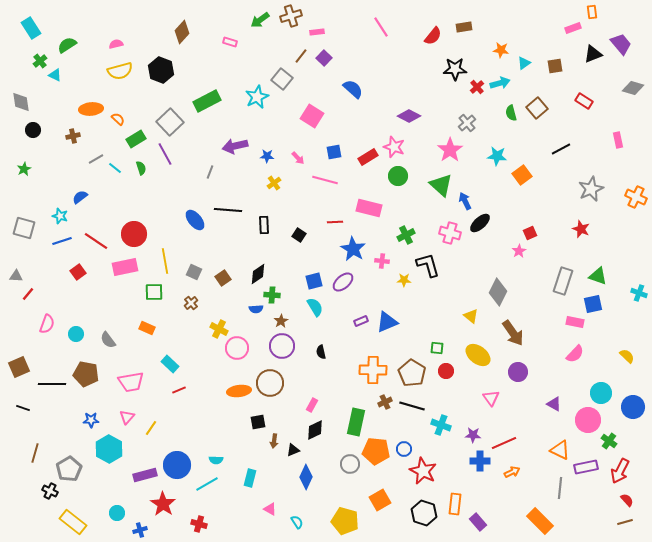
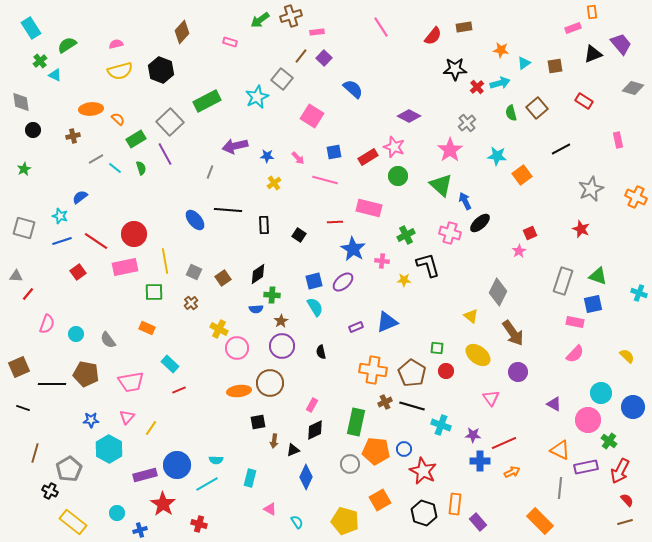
purple rectangle at (361, 321): moved 5 px left, 6 px down
orange cross at (373, 370): rotated 8 degrees clockwise
